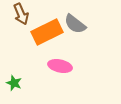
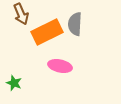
gray semicircle: rotated 55 degrees clockwise
